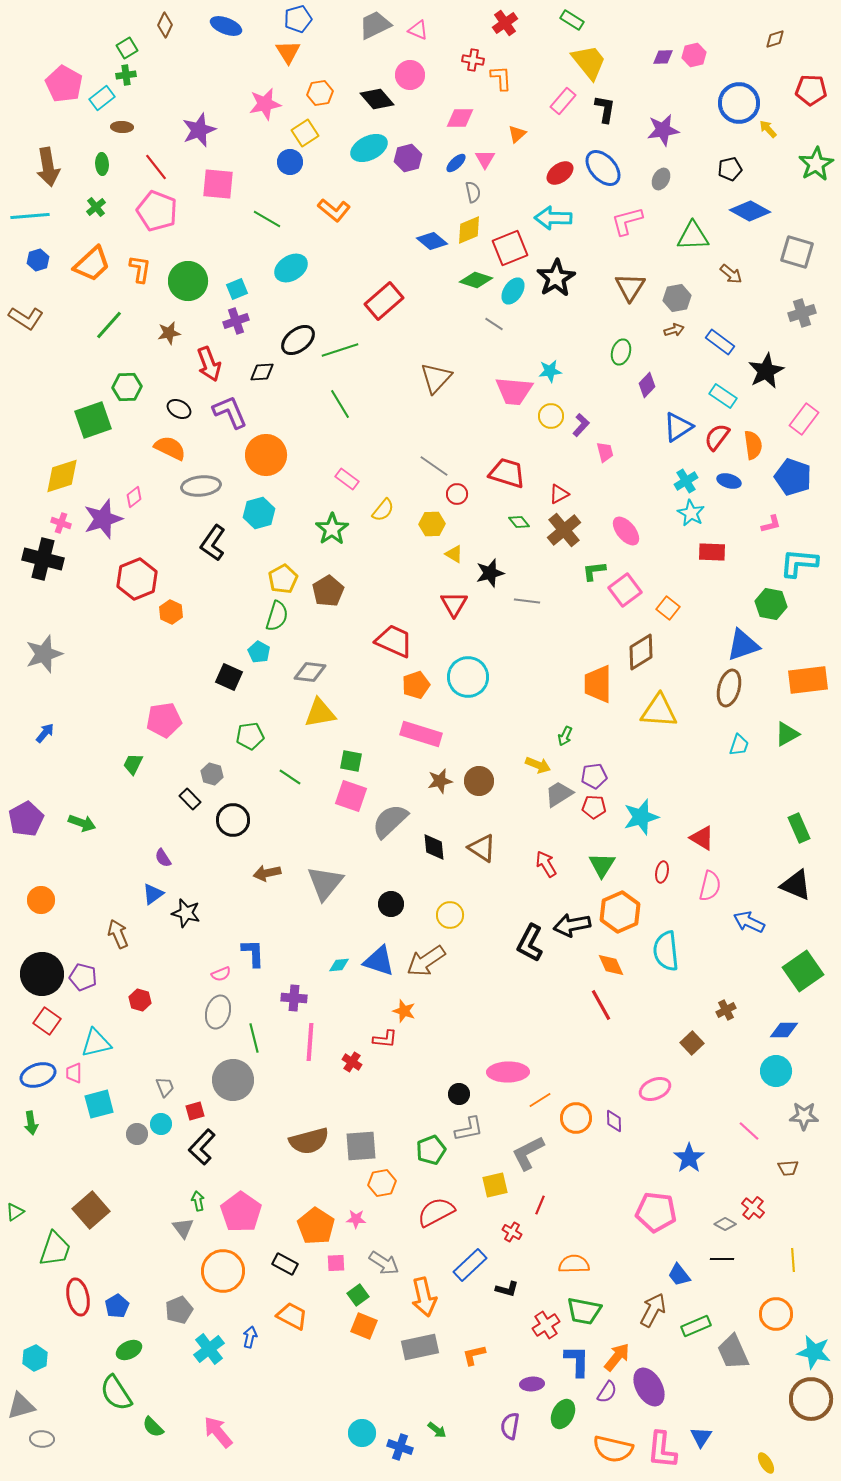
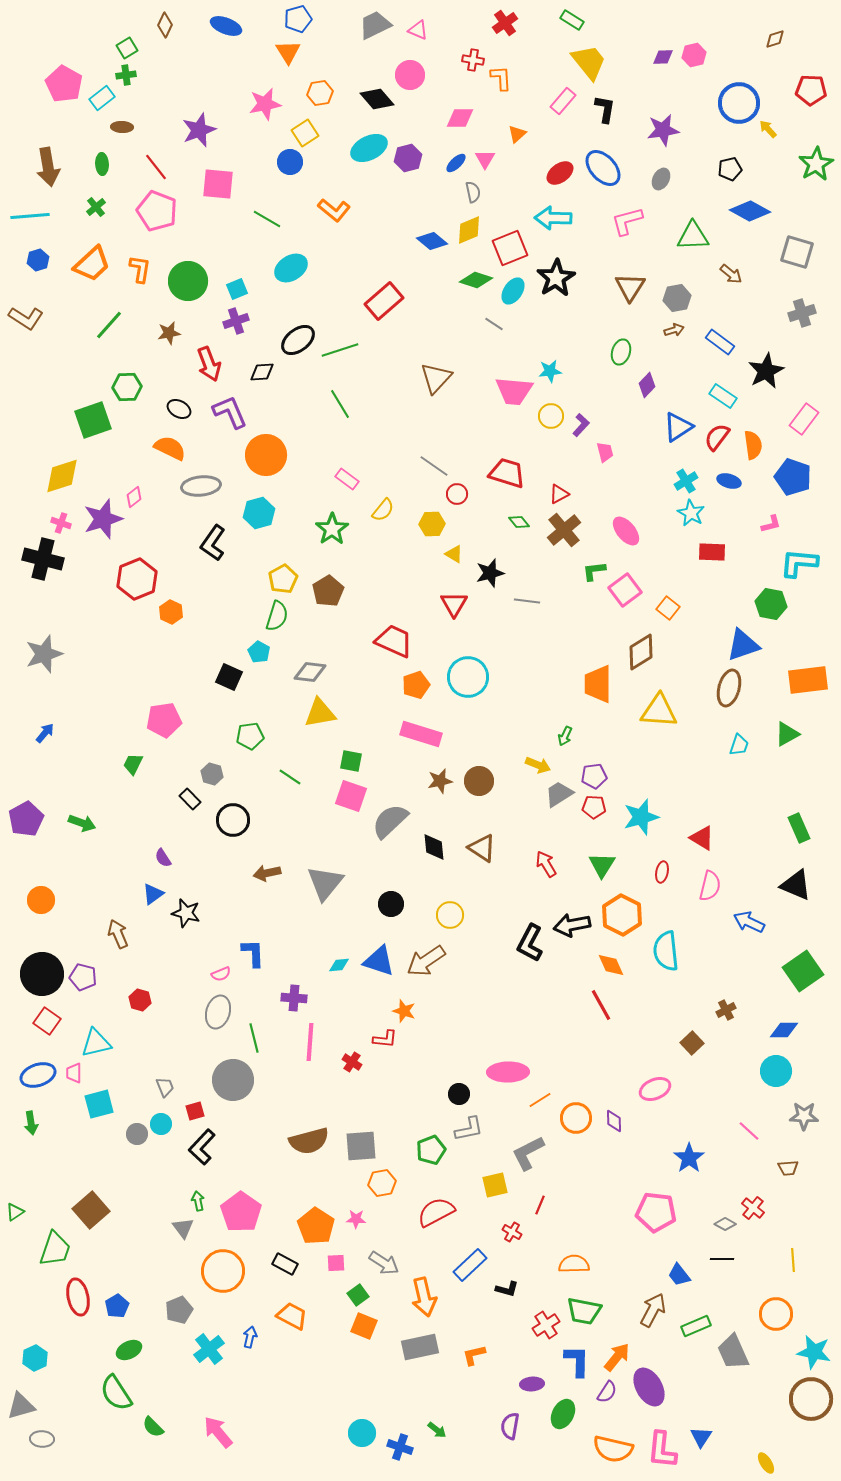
orange hexagon at (620, 912): moved 2 px right, 3 px down; rotated 9 degrees counterclockwise
